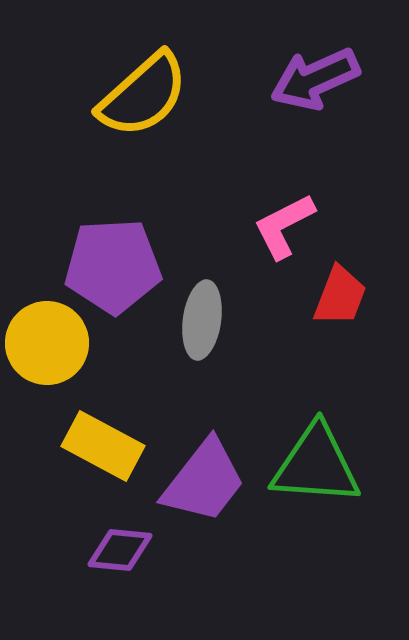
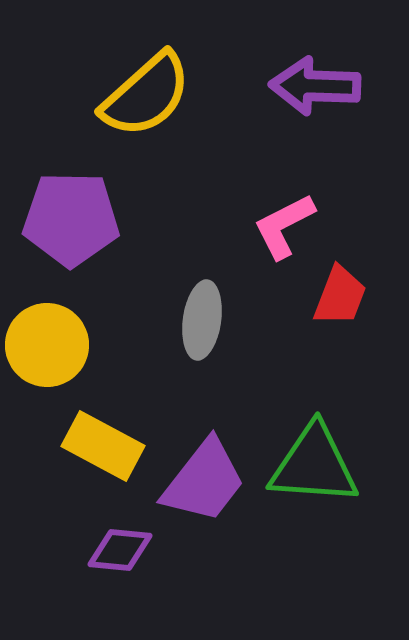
purple arrow: moved 7 px down; rotated 26 degrees clockwise
yellow semicircle: moved 3 px right
purple pentagon: moved 42 px left, 47 px up; rotated 4 degrees clockwise
yellow circle: moved 2 px down
green triangle: moved 2 px left
